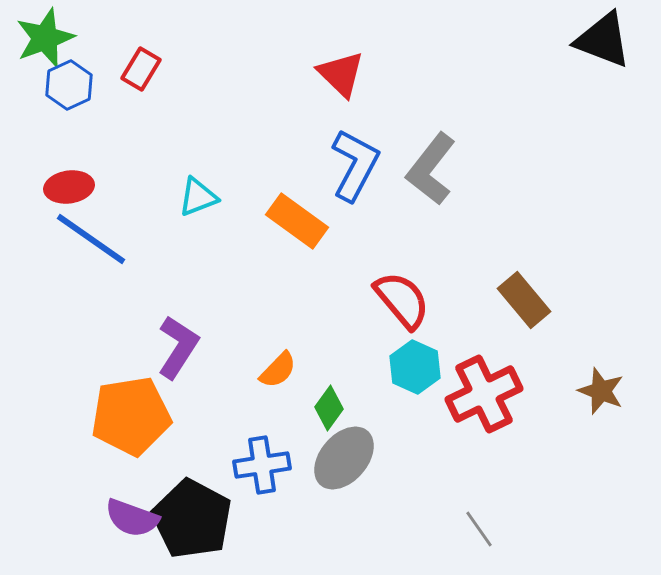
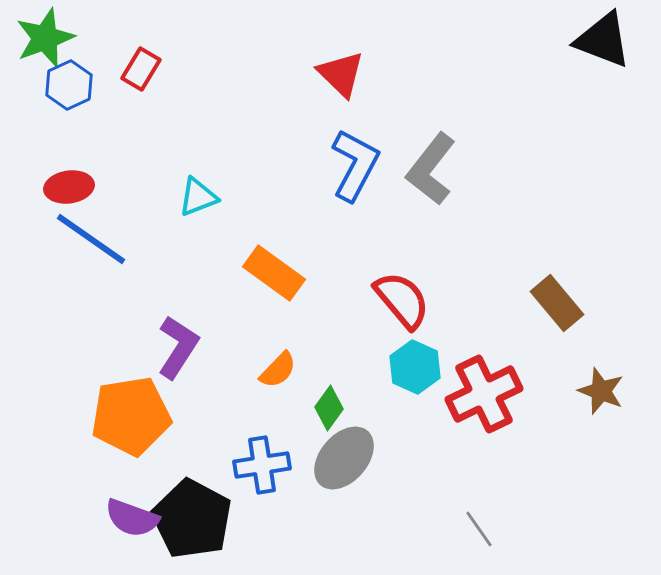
orange rectangle: moved 23 px left, 52 px down
brown rectangle: moved 33 px right, 3 px down
